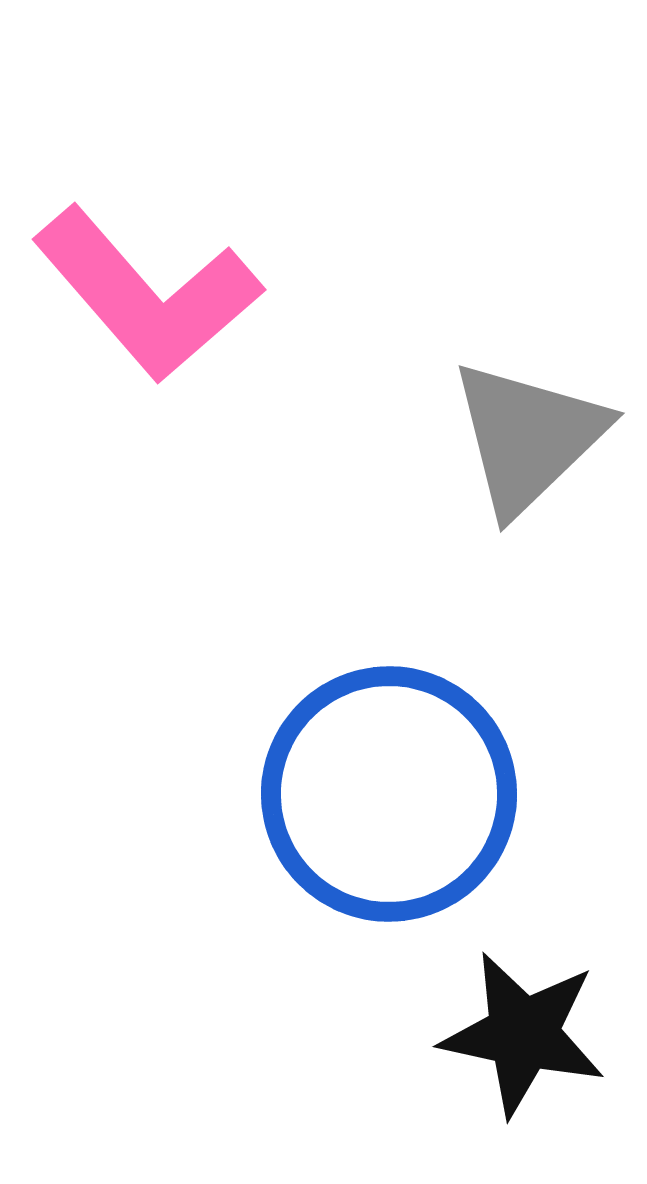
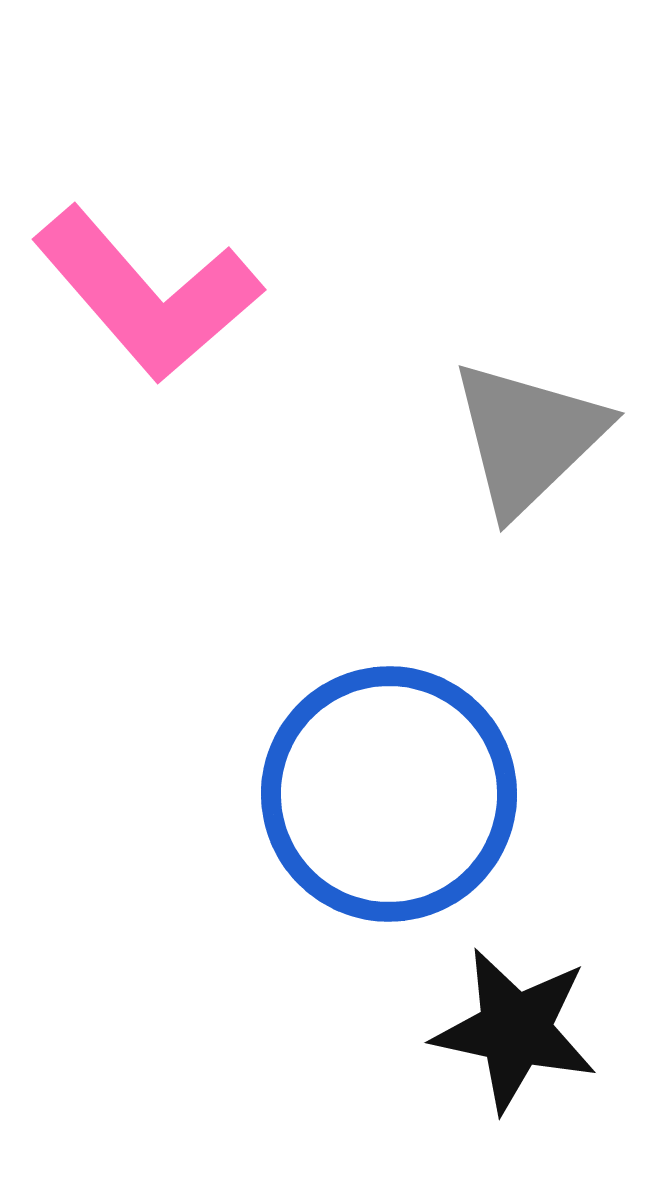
black star: moved 8 px left, 4 px up
